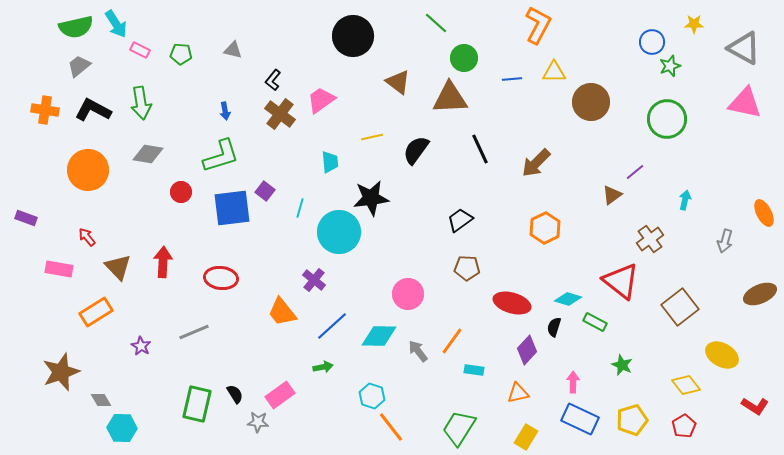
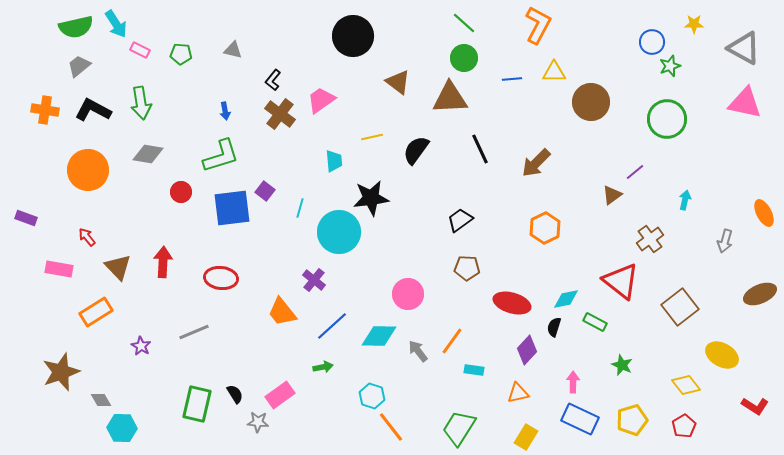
green line at (436, 23): moved 28 px right
cyan trapezoid at (330, 162): moved 4 px right, 1 px up
cyan diamond at (568, 299): moved 2 px left; rotated 28 degrees counterclockwise
